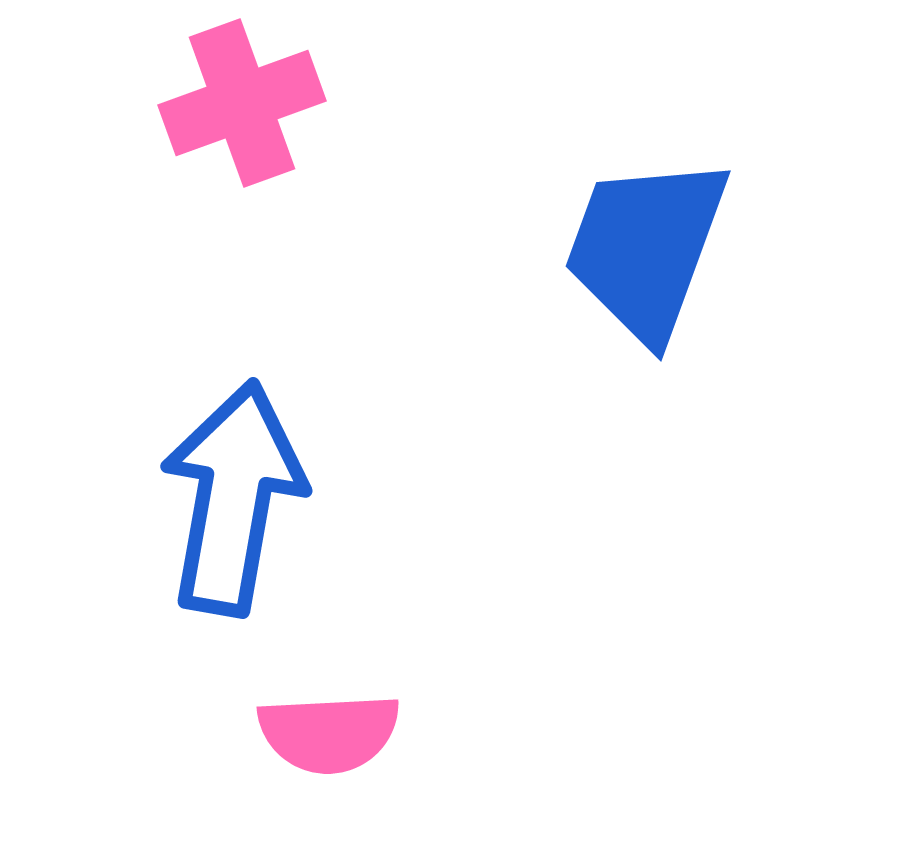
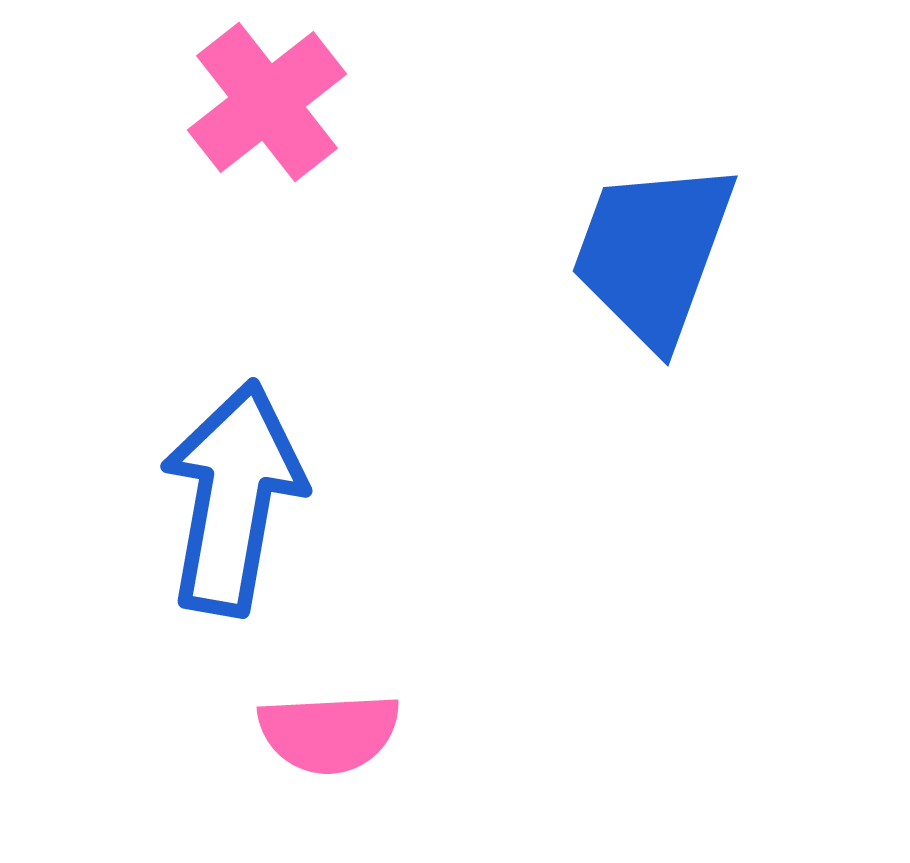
pink cross: moved 25 px right, 1 px up; rotated 18 degrees counterclockwise
blue trapezoid: moved 7 px right, 5 px down
